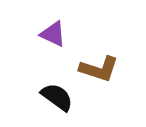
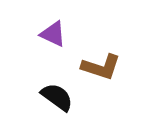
brown L-shape: moved 2 px right, 2 px up
